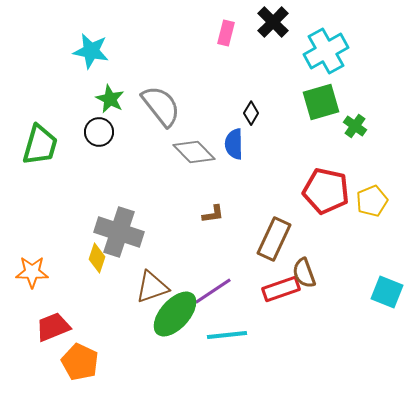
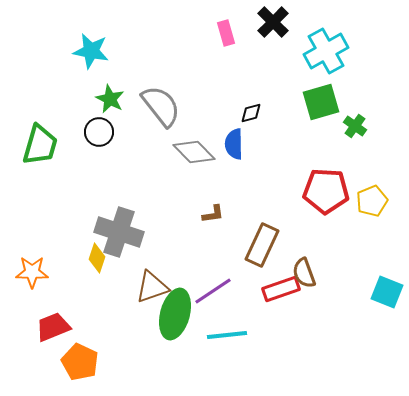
pink rectangle: rotated 30 degrees counterclockwise
black diamond: rotated 45 degrees clockwise
red pentagon: rotated 9 degrees counterclockwise
brown rectangle: moved 12 px left, 6 px down
green ellipse: rotated 27 degrees counterclockwise
